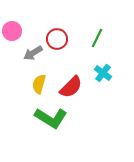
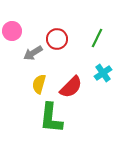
cyan cross: rotated 18 degrees clockwise
green L-shape: rotated 64 degrees clockwise
